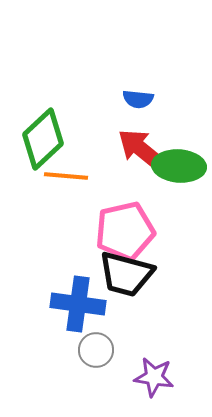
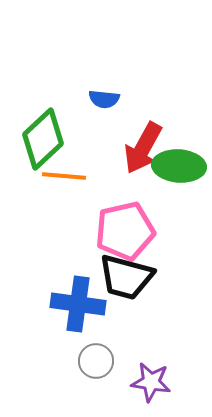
blue semicircle: moved 34 px left
red arrow: moved 1 px right, 2 px up; rotated 100 degrees counterclockwise
orange line: moved 2 px left
black trapezoid: moved 3 px down
gray circle: moved 11 px down
purple star: moved 3 px left, 5 px down
